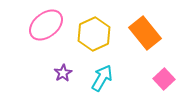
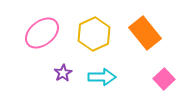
pink ellipse: moved 4 px left, 8 px down
cyan arrow: moved 1 px up; rotated 60 degrees clockwise
